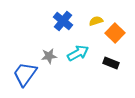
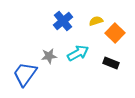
blue cross: rotated 12 degrees clockwise
